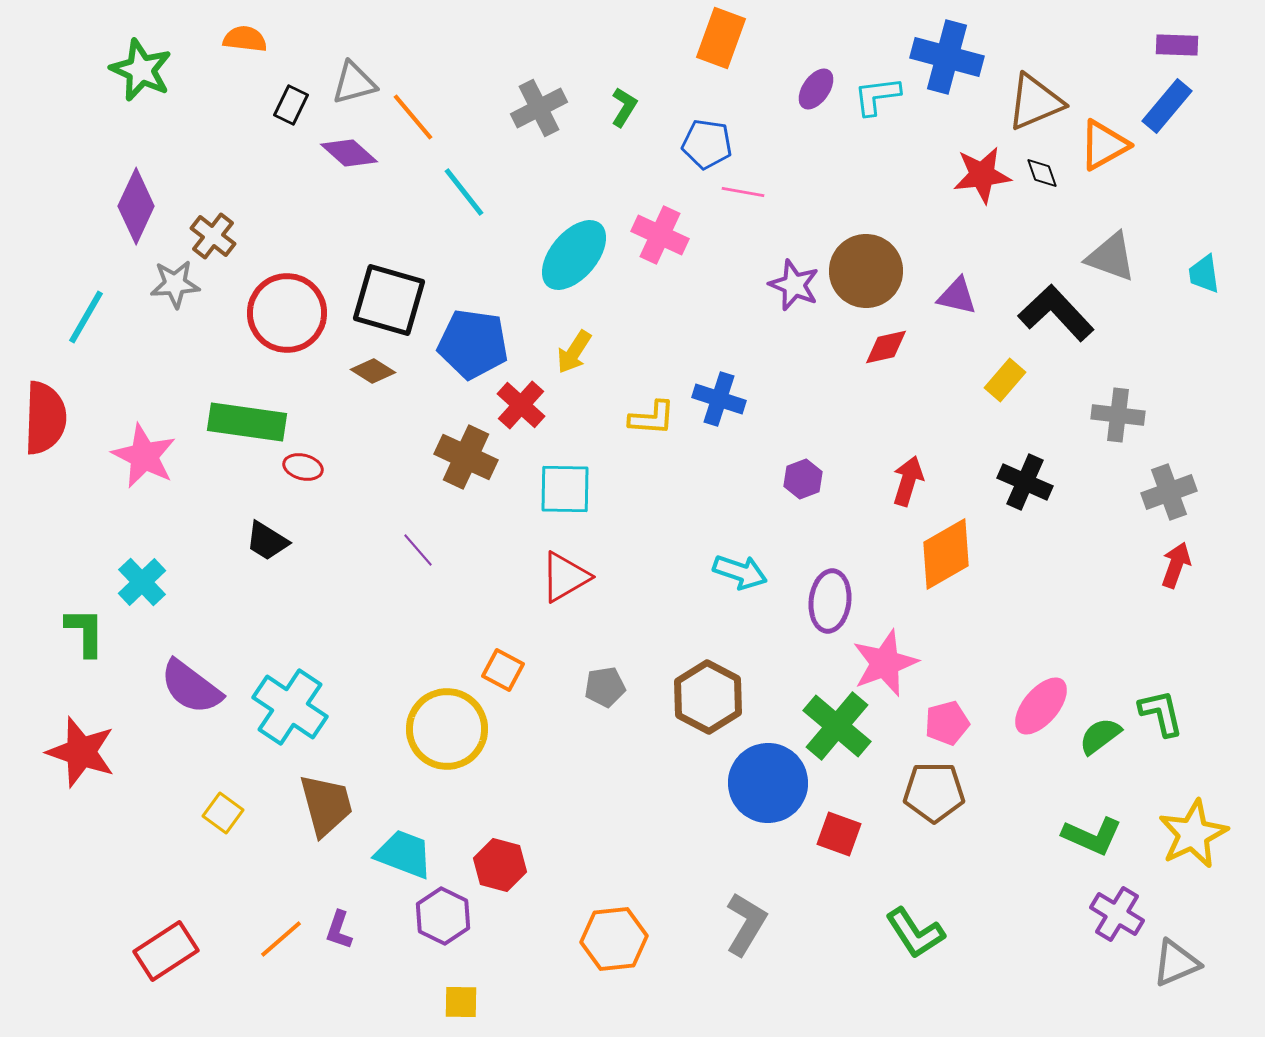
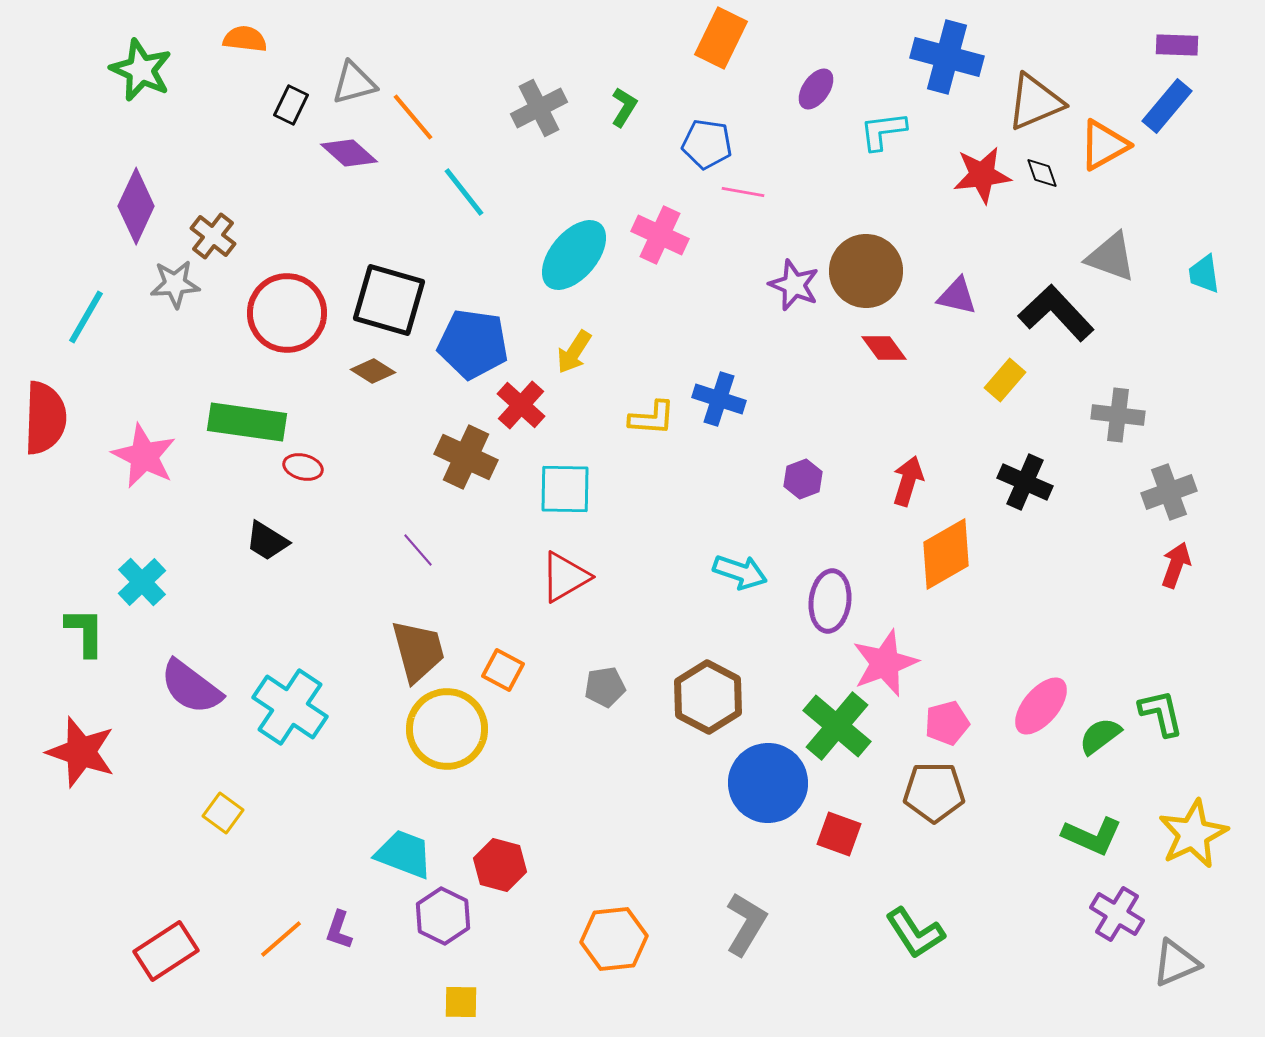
orange rectangle at (721, 38): rotated 6 degrees clockwise
cyan L-shape at (877, 96): moved 6 px right, 35 px down
red diamond at (886, 347): moved 2 px left, 1 px down; rotated 66 degrees clockwise
brown trapezoid at (326, 805): moved 92 px right, 154 px up
